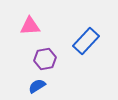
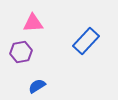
pink triangle: moved 3 px right, 3 px up
purple hexagon: moved 24 px left, 7 px up
